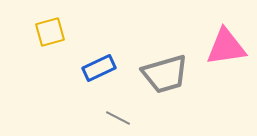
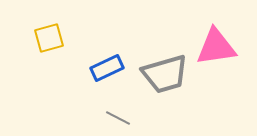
yellow square: moved 1 px left, 6 px down
pink triangle: moved 10 px left
blue rectangle: moved 8 px right
